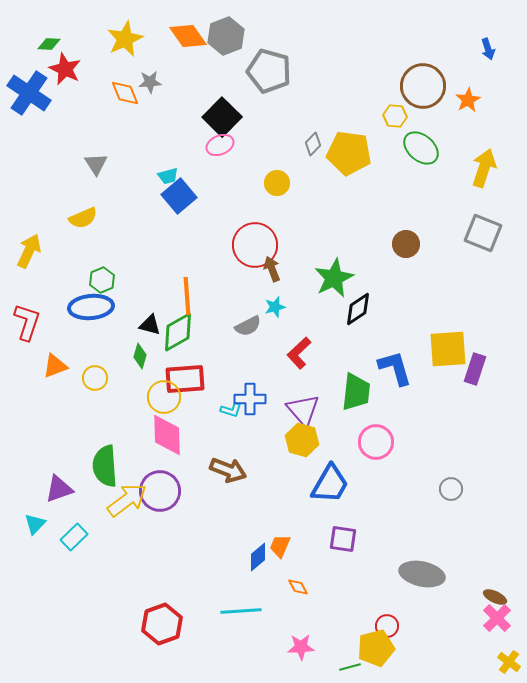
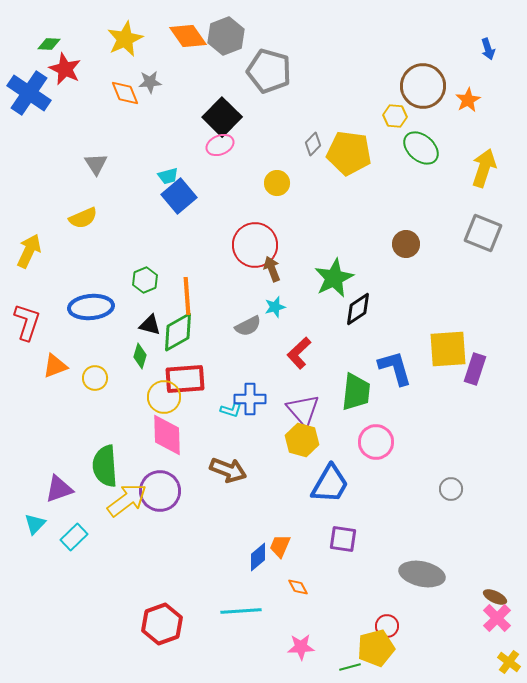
green hexagon at (102, 280): moved 43 px right
